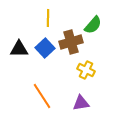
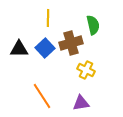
green semicircle: rotated 54 degrees counterclockwise
brown cross: moved 1 px down
